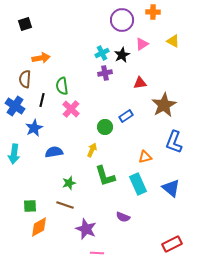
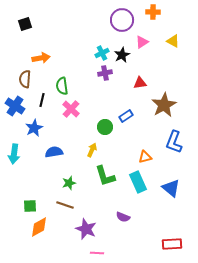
pink triangle: moved 2 px up
cyan rectangle: moved 2 px up
red rectangle: rotated 24 degrees clockwise
